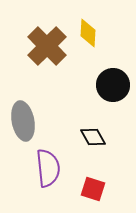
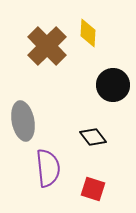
black diamond: rotated 8 degrees counterclockwise
